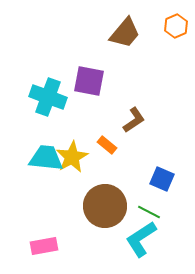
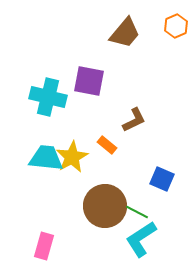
cyan cross: rotated 6 degrees counterclockwise
brown L-shape: rotated 8 degrees clockwise
green line: moved 12 px left
pink rectangle: rotated 64 degrees counterclockwise
